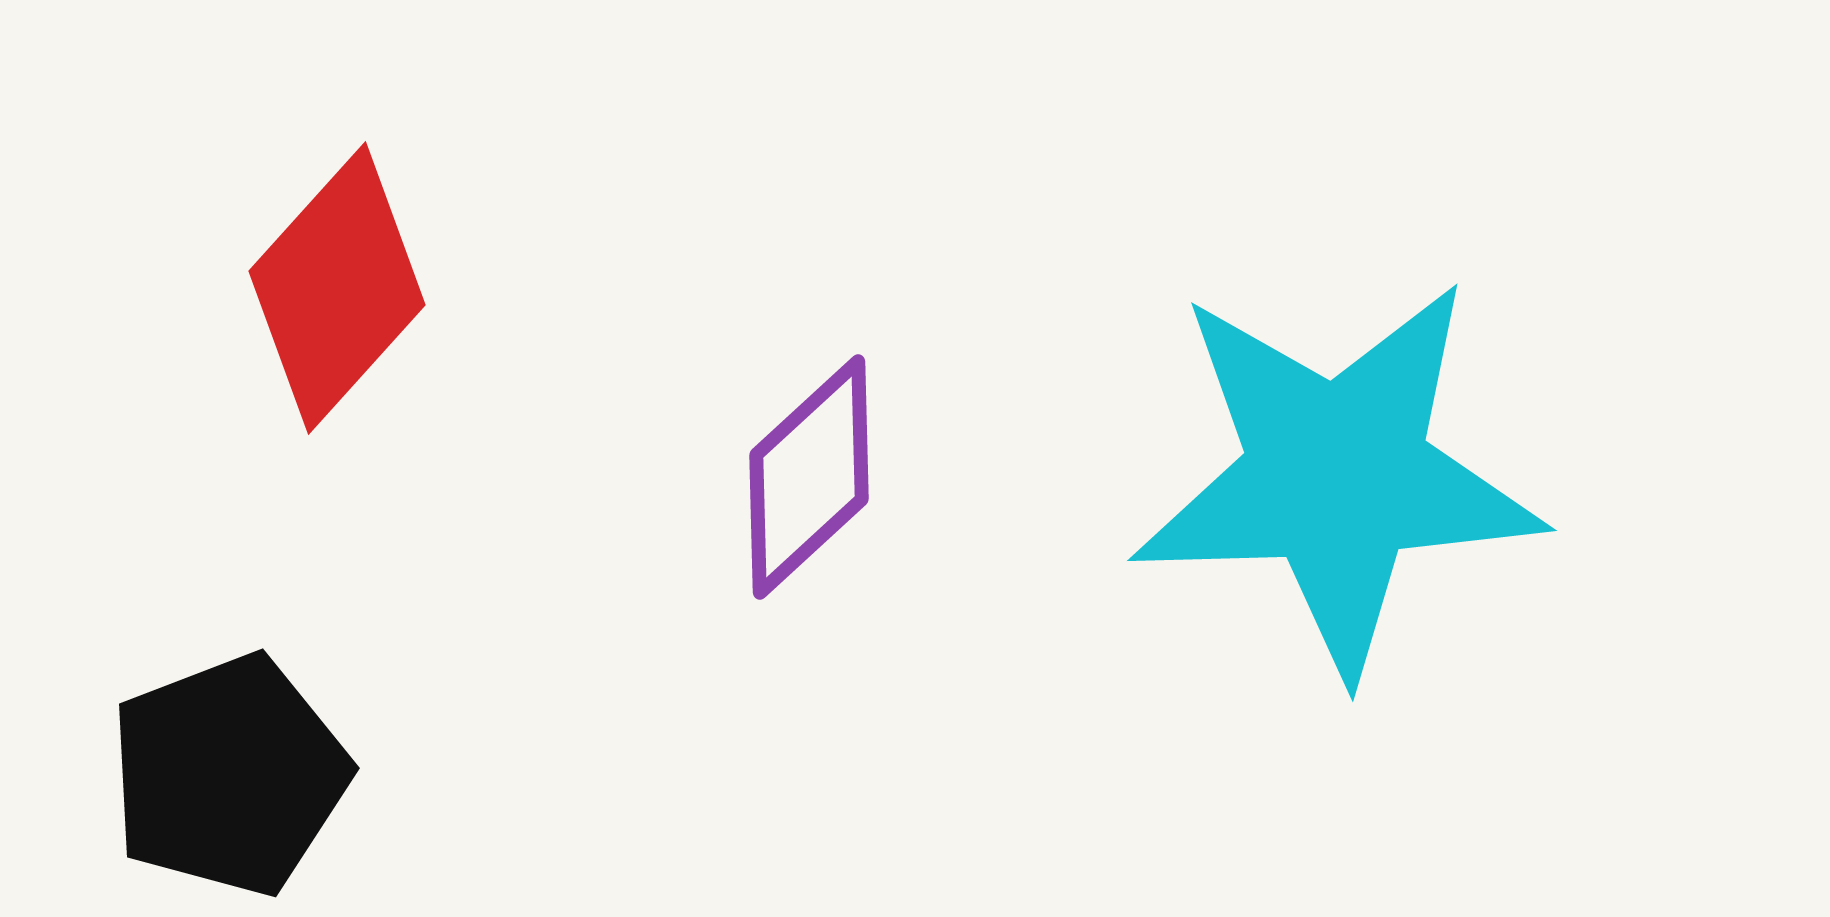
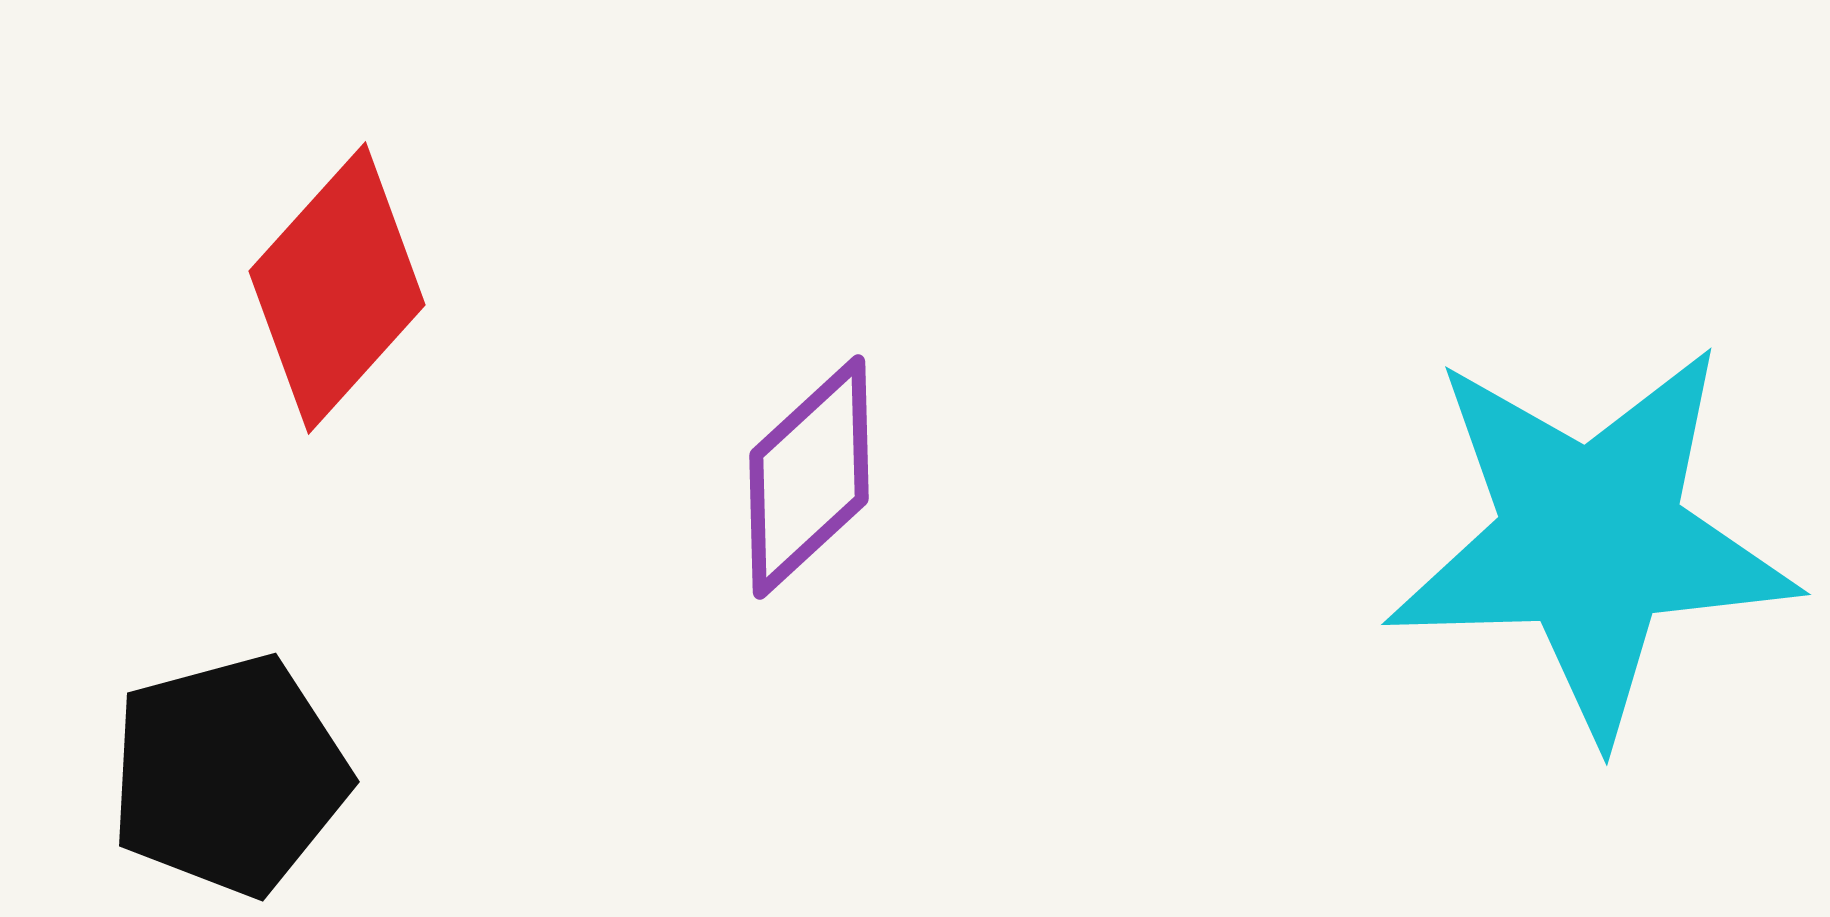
cyan star: moved 254 px right, 64 px down
black pentagon: rotated 6 degrees clockwise
